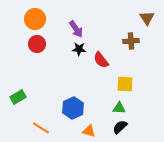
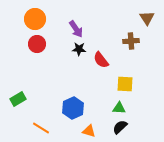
green rectangle: moved 2 px down
